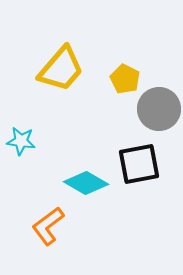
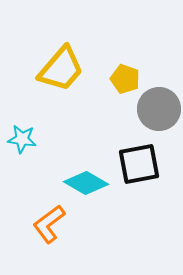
yellow pentagon: rotated 8 degrees counterclockwise
cyan star: moved 1 px right, 2 px up
orange L-shape: moved 1 px right, 2 px up
